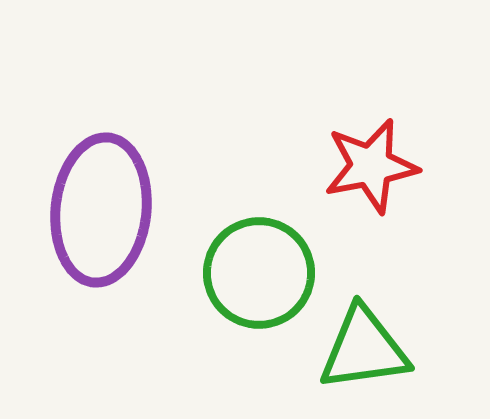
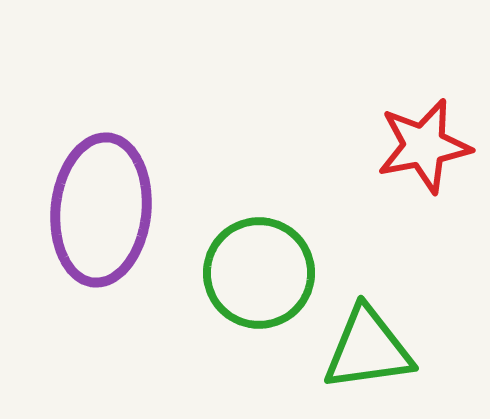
red star: moved 53 px right, 20 px up
green triangle: moved 4 px right
